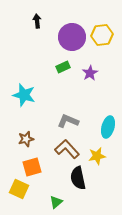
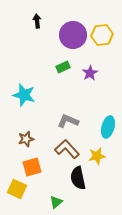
purple circle: moved 1 px right, 2 px up
yellow square: moved 2 px left
